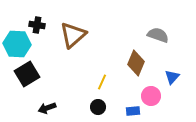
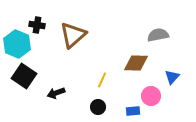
gray semicircle: rotated 30 degrees counterclockwise
cyan hexagon: rotated 20 degrees clockwise
brown diamond: rotated 70 degrees clockwise
black square: moved 3 px left, 2 px down; rotated 25 degrees counterclockwise
yellow line: moved 2 px up
black arrow: moved 9 px right, 15 px up
